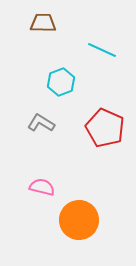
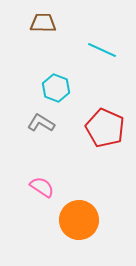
cyan hexagon: moved 5 px left, 6 px down; rotated 20 degrees counterclockwise
pink semicircle: rotated 20 degrees clockwise
